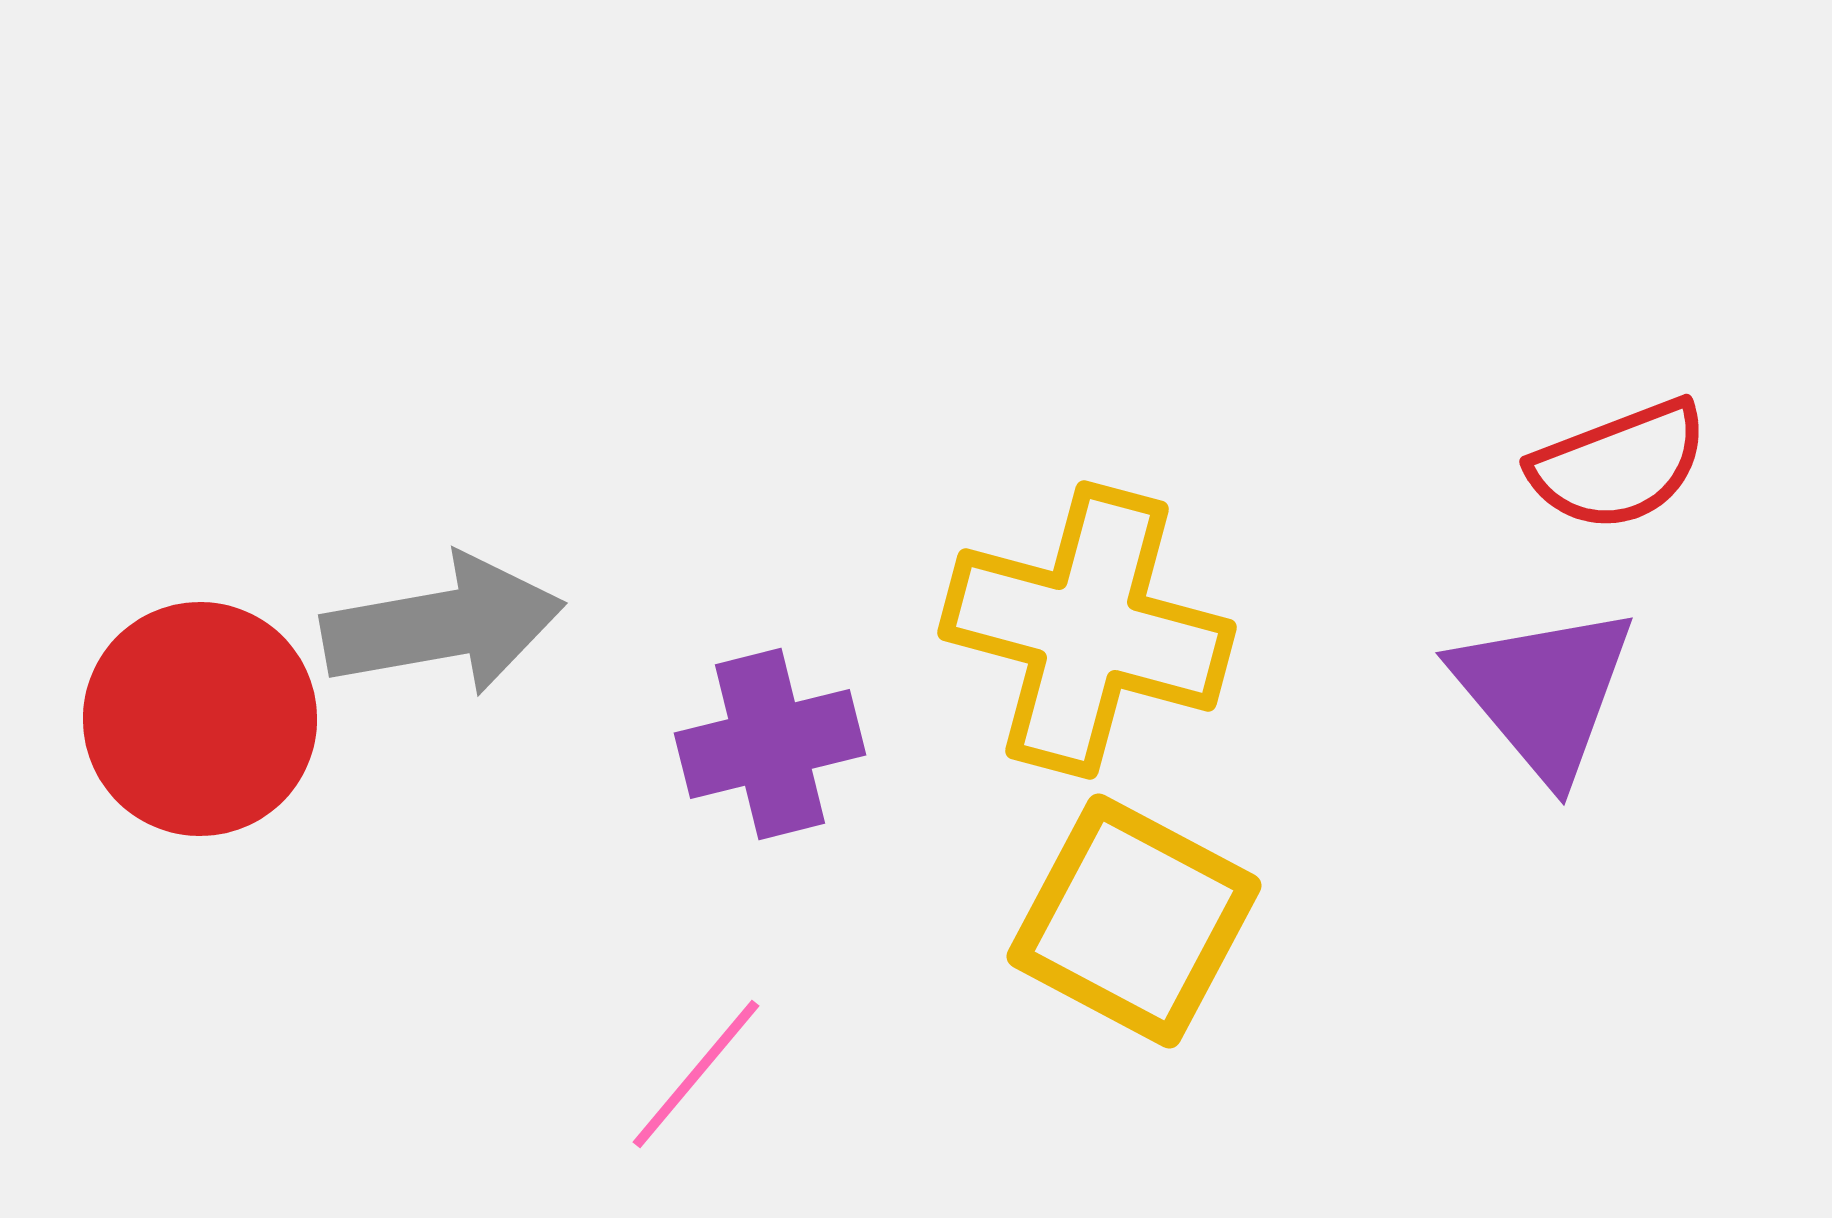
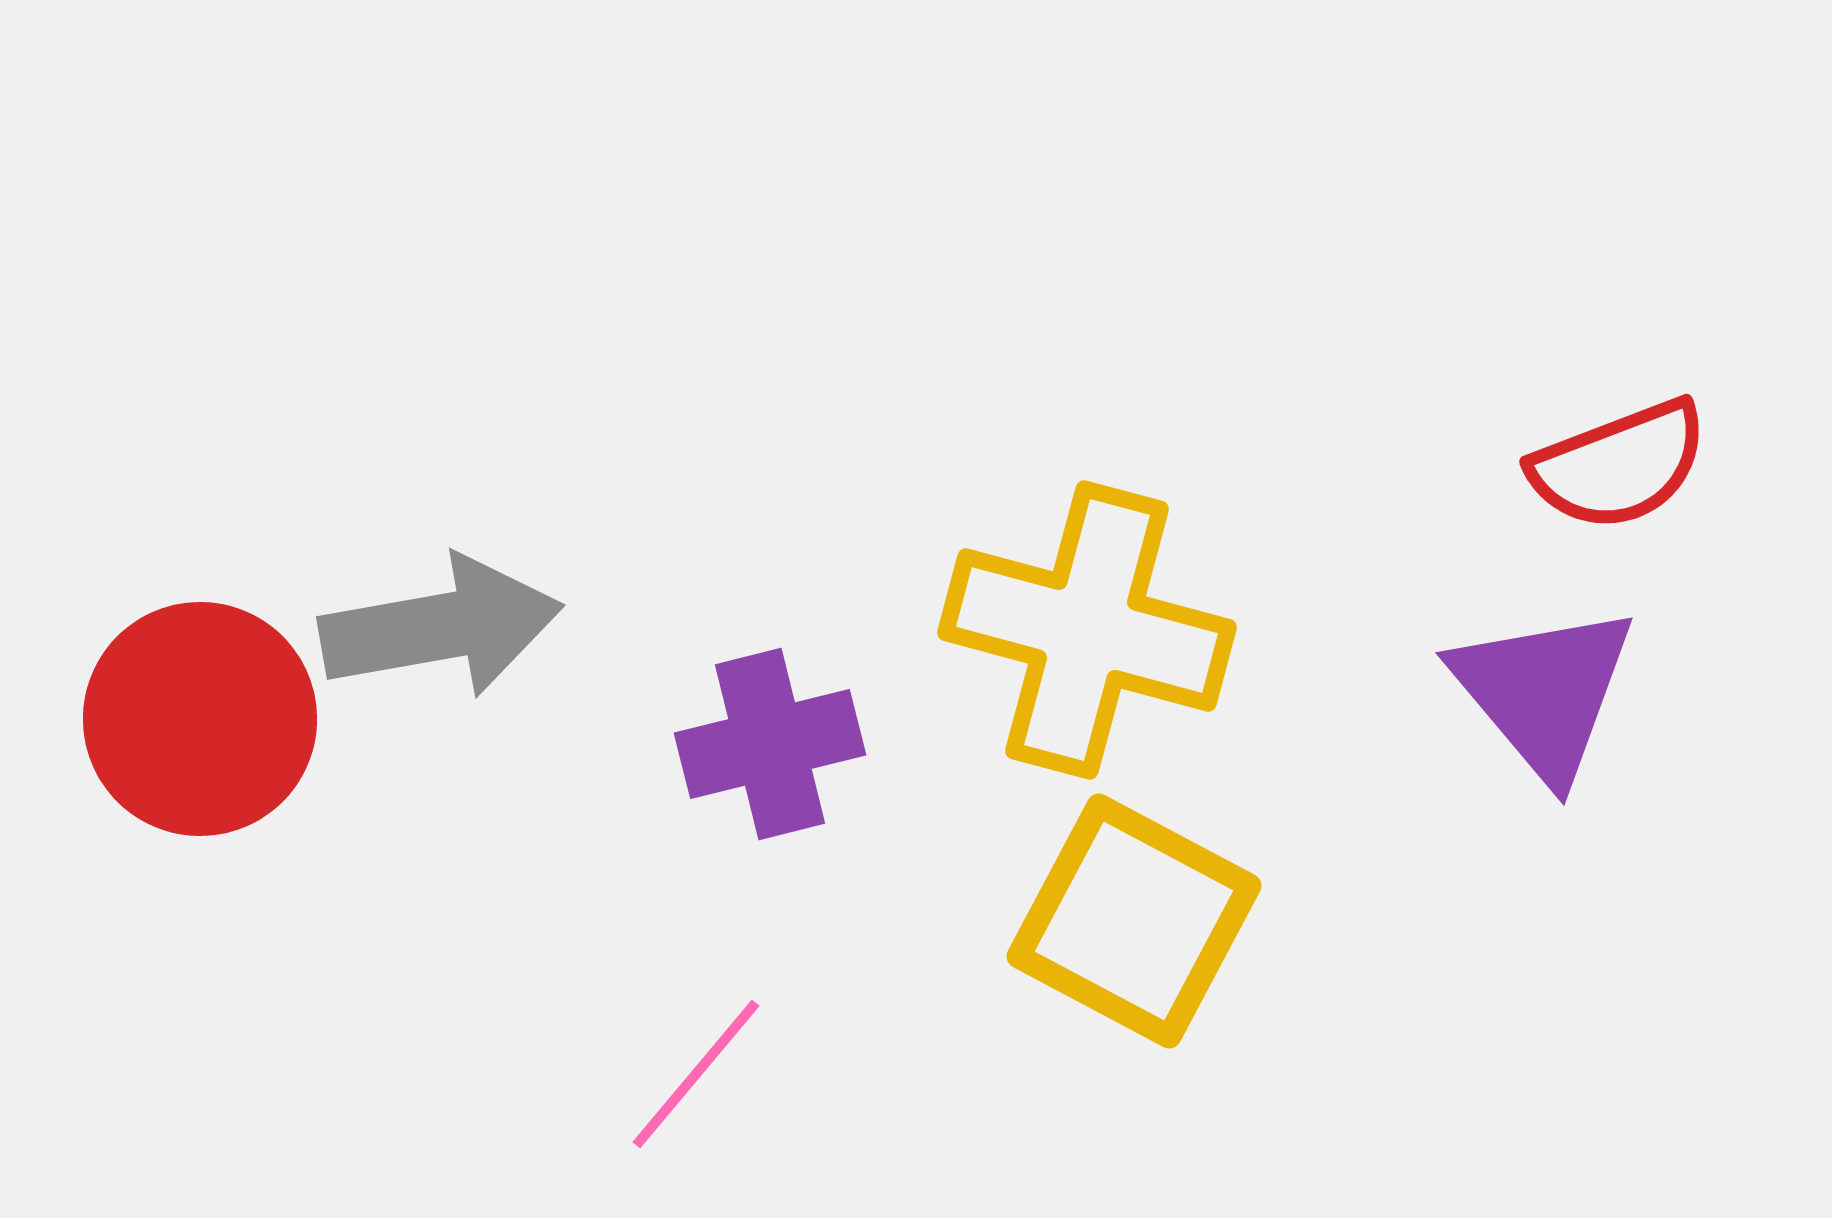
gray arrow: moved 2 px left, 2 px down
